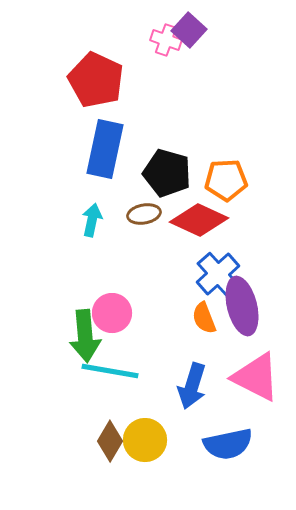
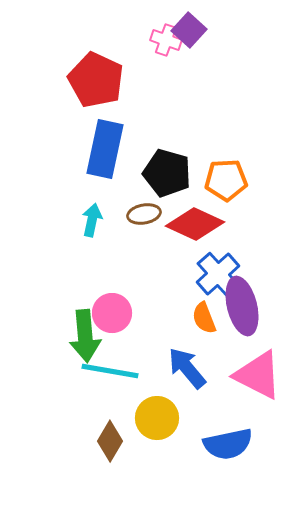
red diamond: moved 4 px left, 4 px down
pink triangle: moved 2 px right, 2 px up
blue arrow: moved 5 px left, 18 px up; rotated 123 degrees clockwise
yellow circle: moved 12 px right, 22 px up
